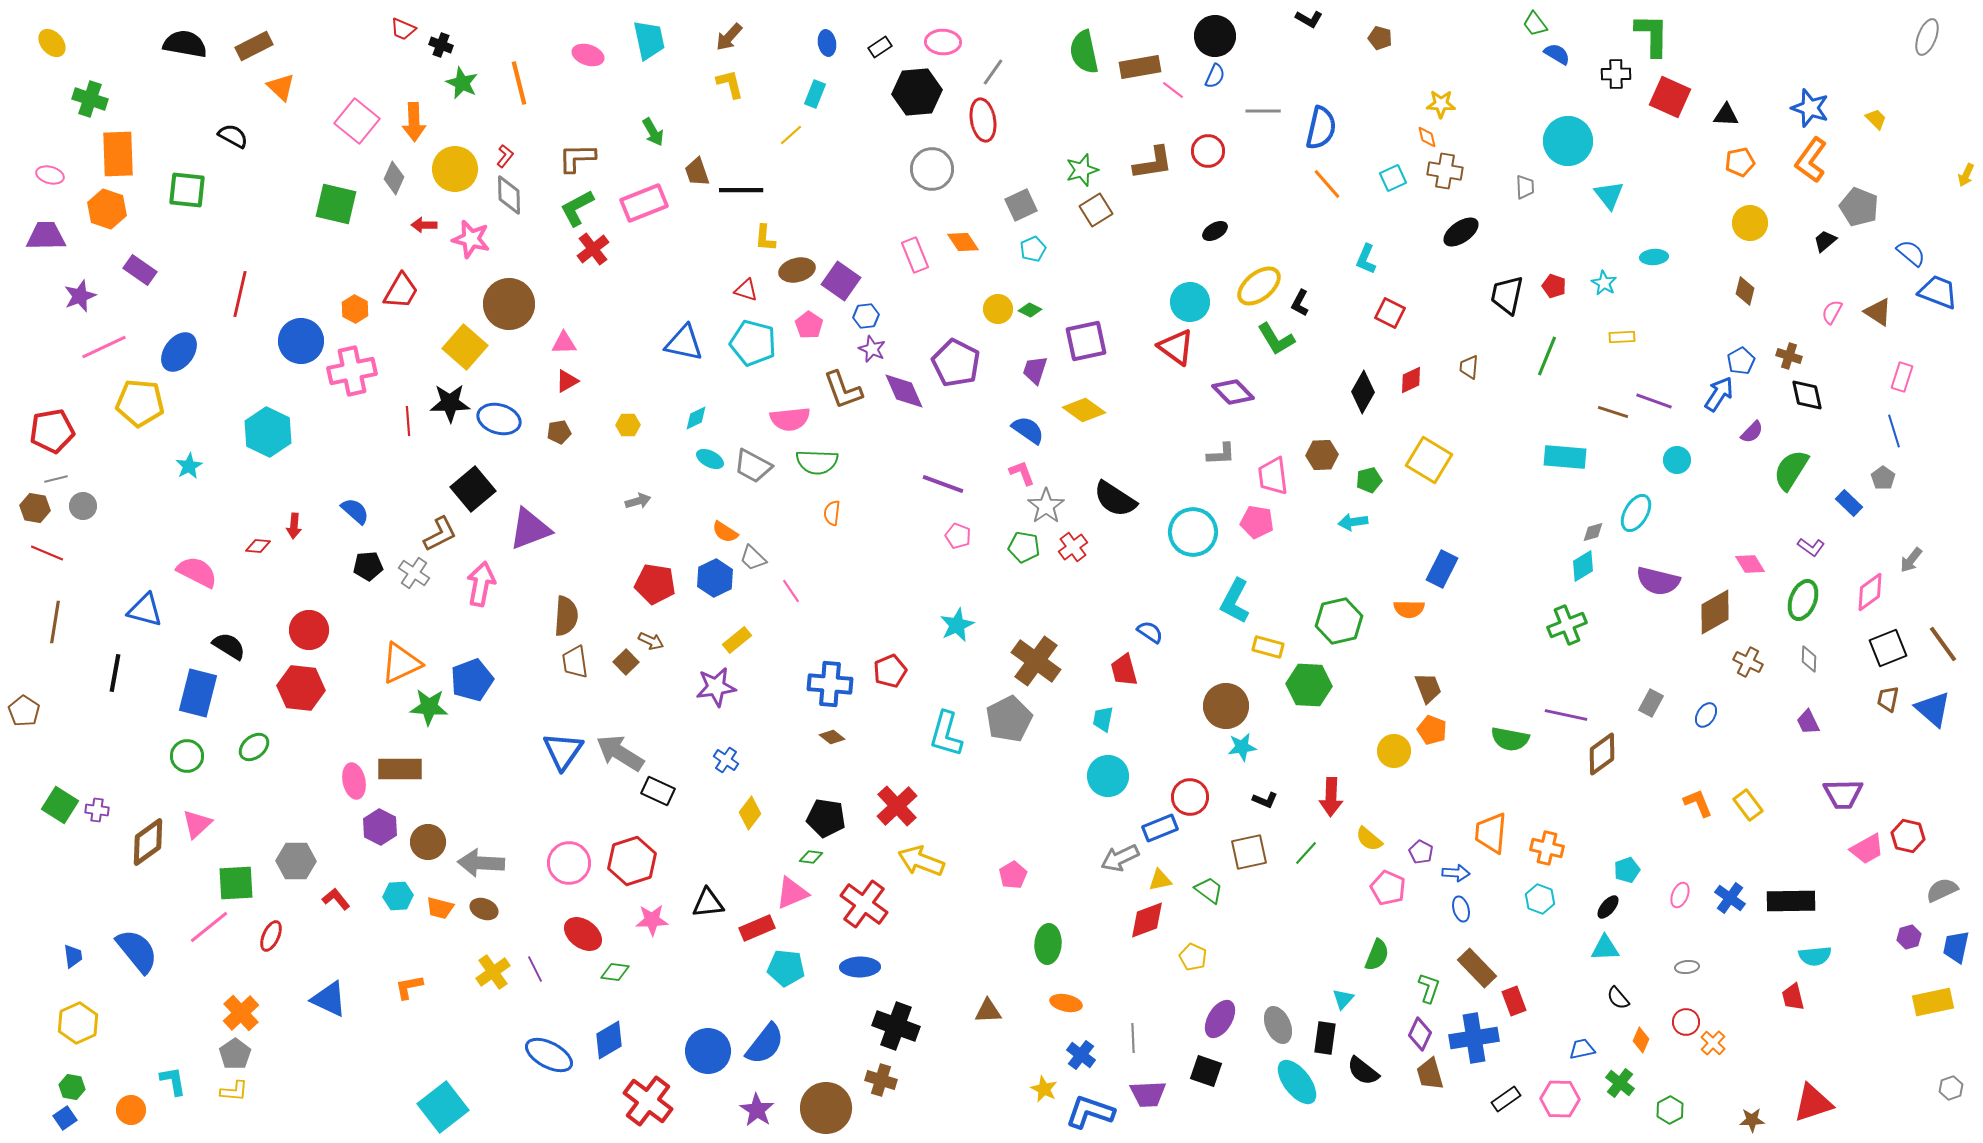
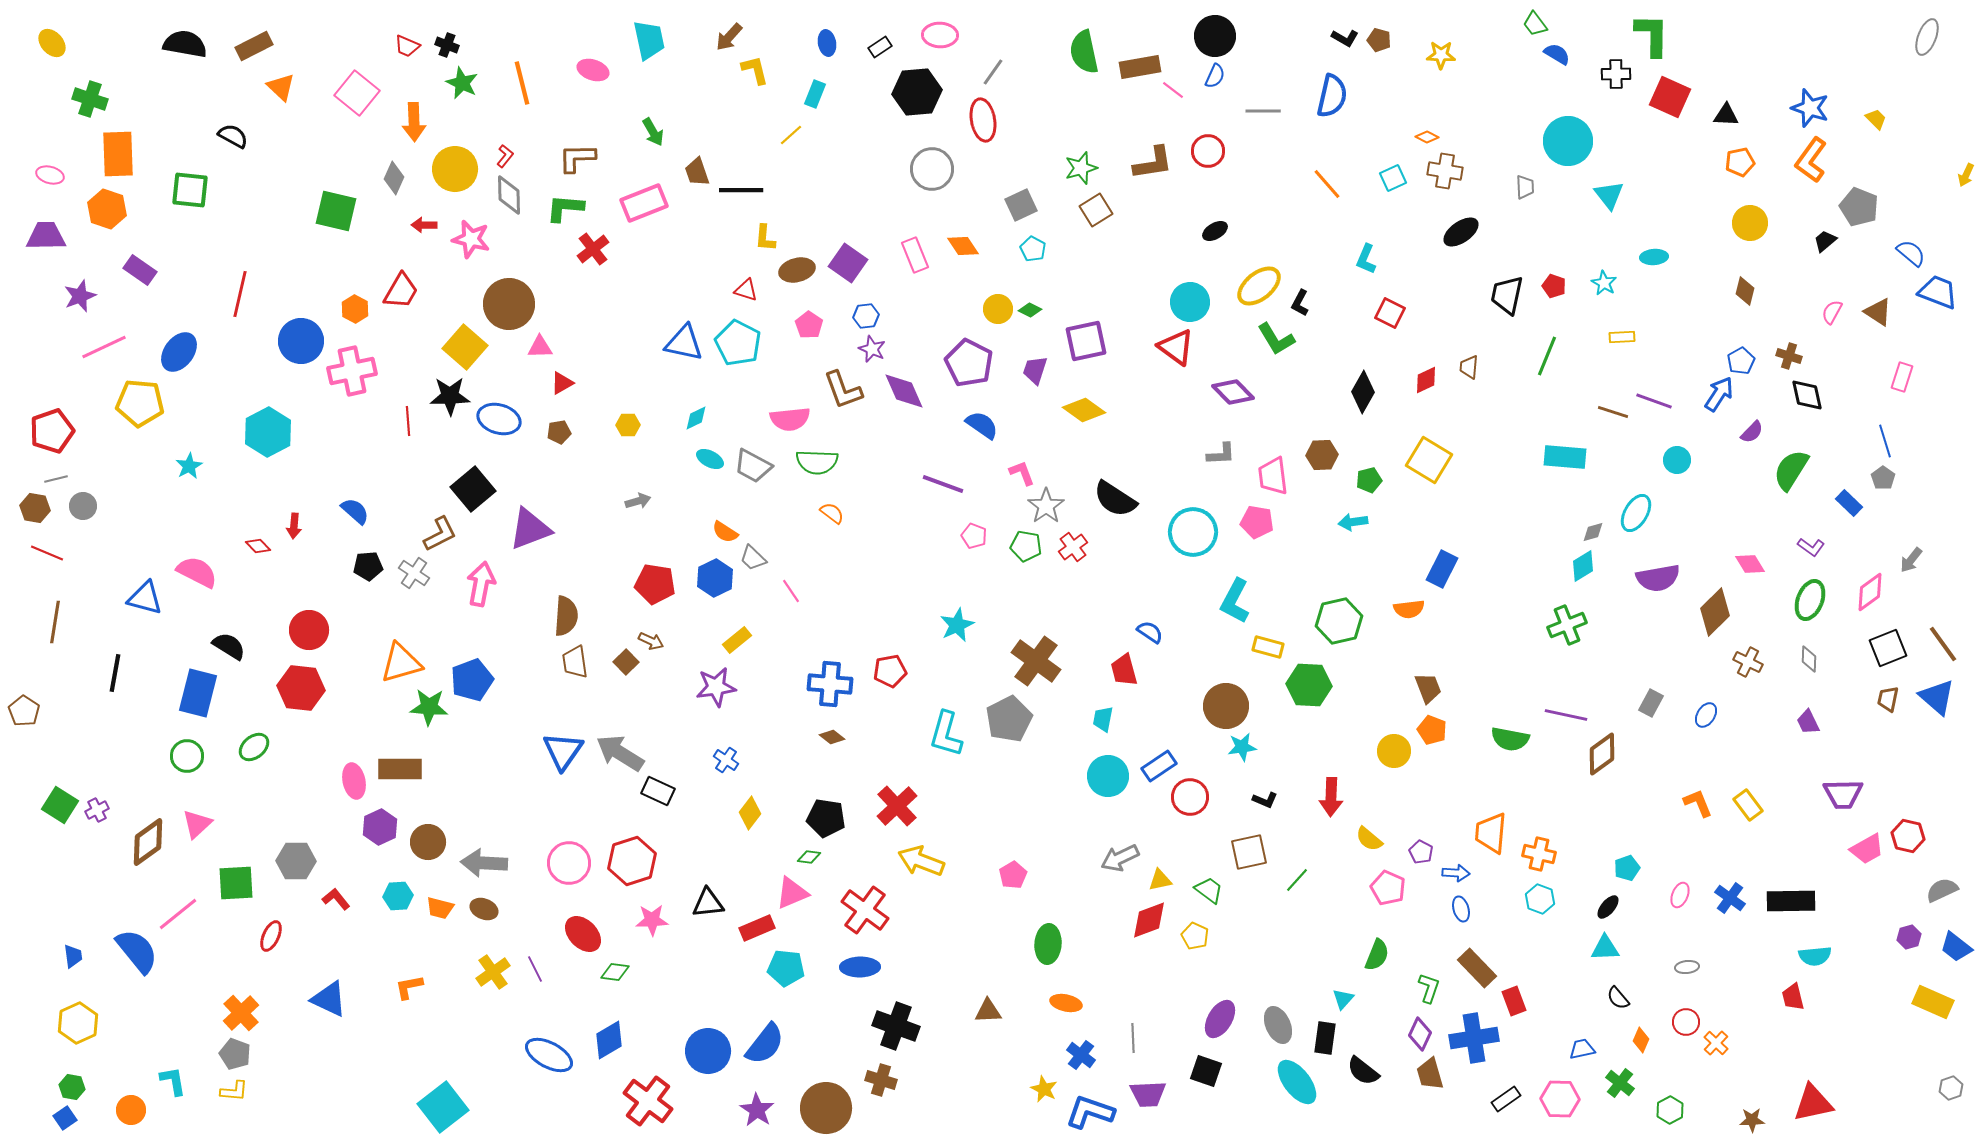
black L-shape at (1309, 19): moved 36 px right, 19 px down
red trapezoid at (403, 29): moved 4 px right, 17 px down
brown pentagon at (1380, 38): moved 1 px left, 2 px down
pink ellipse at (943, 42): moved 3 px left, 7 px up
black cross at (441, 45): moved 6 px right
pink ellipse at (588, 55): moved 5 px right, 15 px down
orange line at (519, 83): moved 3 px right
yellow L-shape at (730, 84): moved 25 px right, 14 px up
yellow star at (1441, 104): moved 49 px up
pink square at (357, 121): moved 28 px up
blue semicircle at (1321, 128): moved 11 px right, 32 px up
orange diamond at (1427, 137): rotated 50 degrees counterclockwise
green star at (1082, 170): moved 1 px left, 2 px up
green square at (187, 190): moved 3 px right
green square at (336, 204): moved 7 px down
green L-shape at (577, 208): moved 12 px left; rotated 33 degrees clockwise
orange diamond at (963, 242): moved 4 px down
cyan pentagon at (1033, 249): rotated 20 degrees counterclockwise
purple square at (841, 281): moved 7 px right, 18 px up
pink triangle at (564, 343): moved 24 px left, 4 px down
cyan pentagon at (753, 343): moved 15 px left; rotated 12 degrees clockwise
purple pentagon at (956, 363): moved 13 px right
red diamond at (1411, 380): moved 15 px right
red triangle at (567, 381): moved 5 px left, 2 px down
black star at (450, 403): moved 7 px up
blue semicircle at (1028, 430): moved 46 px left, 5 px up
red pentagon at (52, 431): rotated 9 degrees counterclockwise
blue line at (1894, 431): moved 9 px left, 10 px down
cyan hexagon at (268, 432): rotated 6 degrees clockwise
orange semicircle at (832, 513): rotated 120 degrees clockwise
pink pentagon at (958, 536): moved 16 px right
red diamond at (258, 546): rotated 40 degrees clockwise
green pentagon at (1024, 547): moved 2 px right, 1 px up
purple semicircle at (1658, 581): moved 3 px up; rotated 24 degrees counterclockwise
green ellipse at (1803, 600): moved 7 px right
orange semicircle at (1409, 609): rotated 8 degrees counterclockwise
blue triangle at (145, 610): moved 12 px up
brown diamond at (1715, 612): rotated 15 degrees counterclockwise
orange triangle at (401, 663): rotated 9 degrees clockwise
red pentagon at (890, 671): rotated 12 degrees clockwise
blue triangle at (1933, 709): moved 4 px right, 12 px up
purple cross at (97, 810): rotated 35 degrees counterclockwise
purple hexagon at (380, 827): rotated 8 degrees clockwise
blue rectangle at (1160, 828): moved 1 px left, 62 px up; rotated 12 degrees counterclockwise
orange cross at (1547, 848): moved 8 px left, 6 px down
green line at (1306, 853): moved 9 px left, 27 px down
green diamond at (811, 857): moved 2 px left
gray arrow at (481, 863): moved 3 px right
cyan pentagon at (1627, 870): moved 2 px up
red cross at (864, 904): moved 1 px right, 6 px down
red diamond at (1147, 920): moved 2 px right
pink line at (209, 927): moved 31 px left, 13 px up
red ellipse at (583, 934): rotated 9 degrees clockwise
blue trapezoid at (1956, 947): rotated 64 degrees counterclockwise
yellow pentagon at (1193, 957): moved 2 px right, 21 px up
yellow rectangle at (1933, 1002): rotated 36 degrees clockwise
orange cross at (1713, 1043): moved 3 px right
gray pentagon at (235, 1054): rotated 16 degrees counterclockwise
red triangle at (1813, 1103): rotated 6 degrees clockwise
